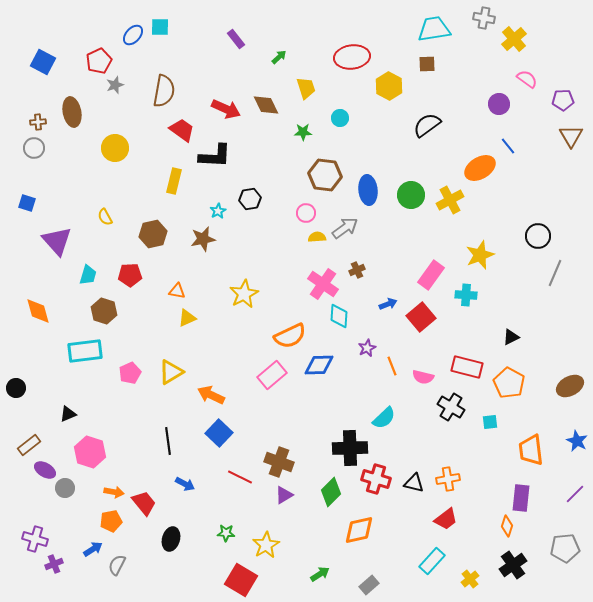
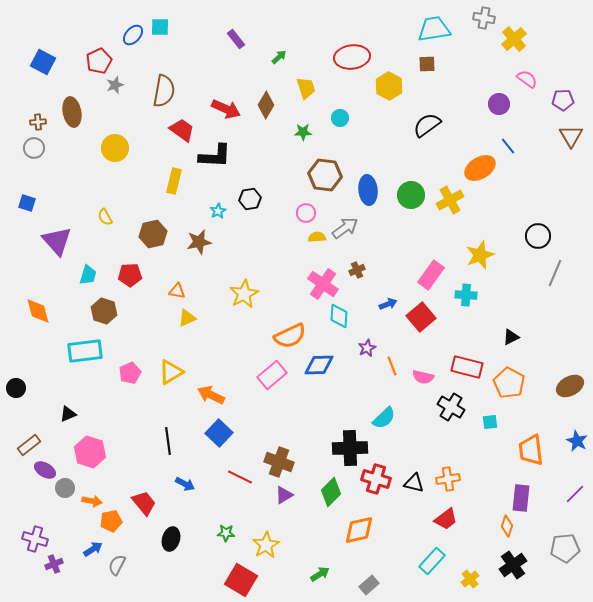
brown diamond at (266, 105): rotated 56 degrees clockwise
brown star at (203, 239): moved 4 px left, 3 px down
orange arrow at (114, 492): moved 22 px left, 9 px down
